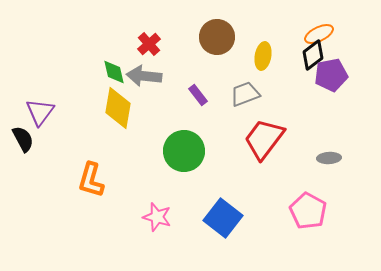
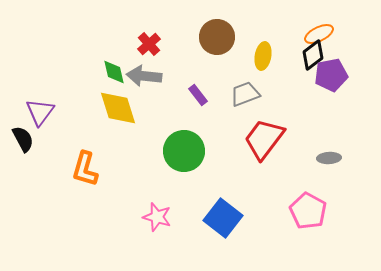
yellow diamond: rotated 27 degrees counterclockwise
orange L-shape: moved 6 px left, 11 px up
